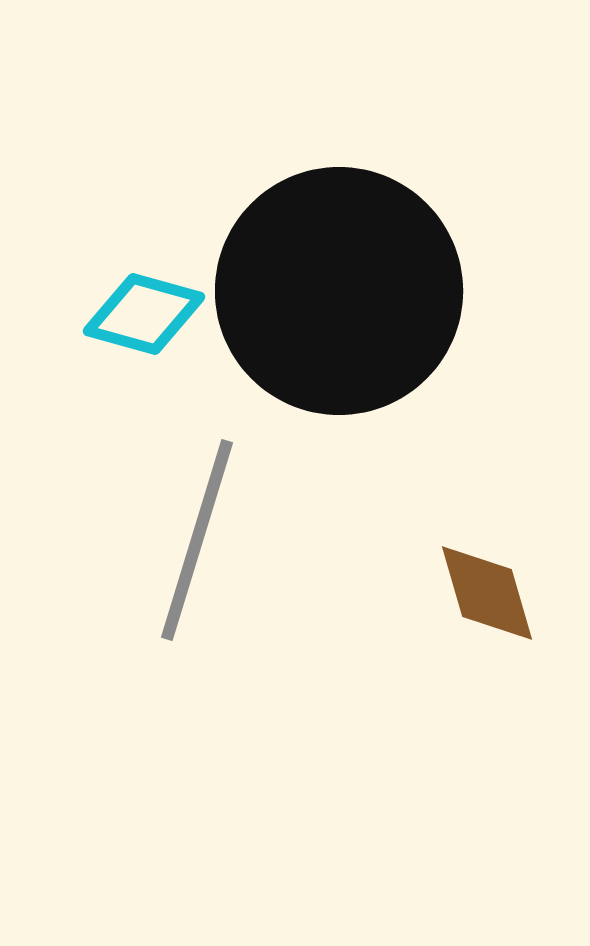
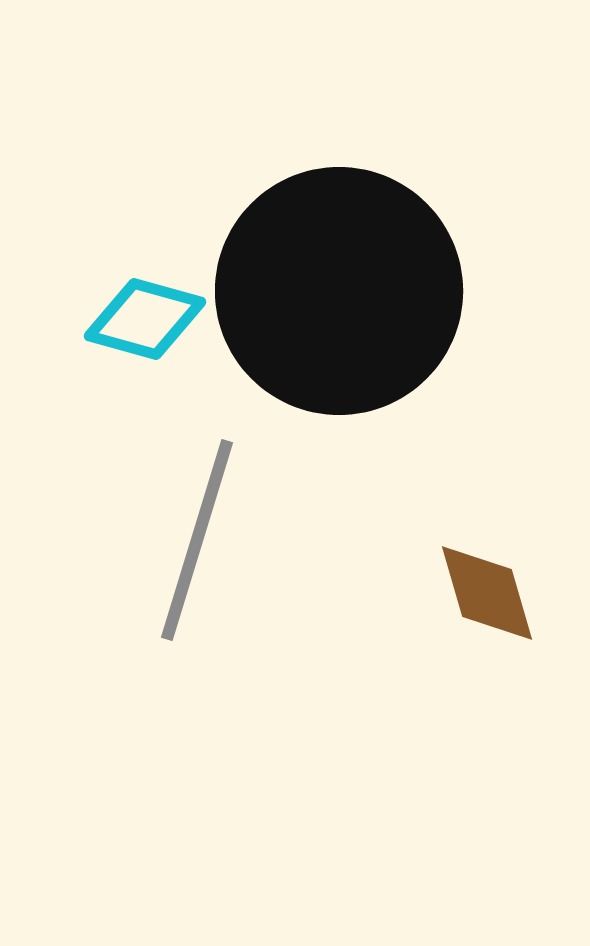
cyan diamond: moved 1 px right, 5 px down
